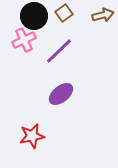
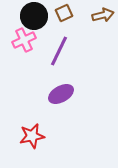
brown square: rotated 12 degrees clockwise
purple line: rotated 20 degrees counterclockwise
purple ellipse: rotated 10 degrees clockwise
